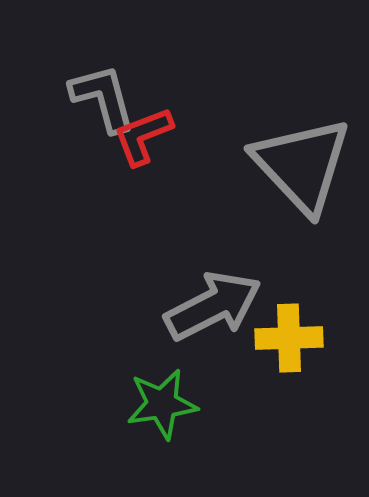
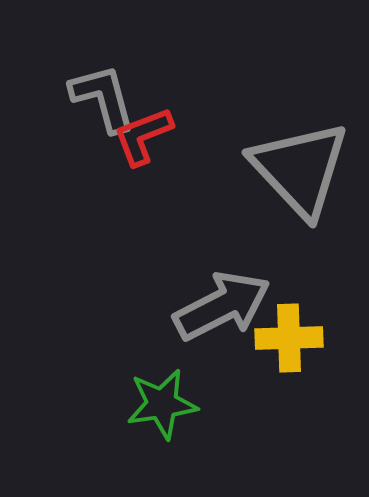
gray triangle: moved 2 px left, 4 px down
gray arrow: moved 9 px right
